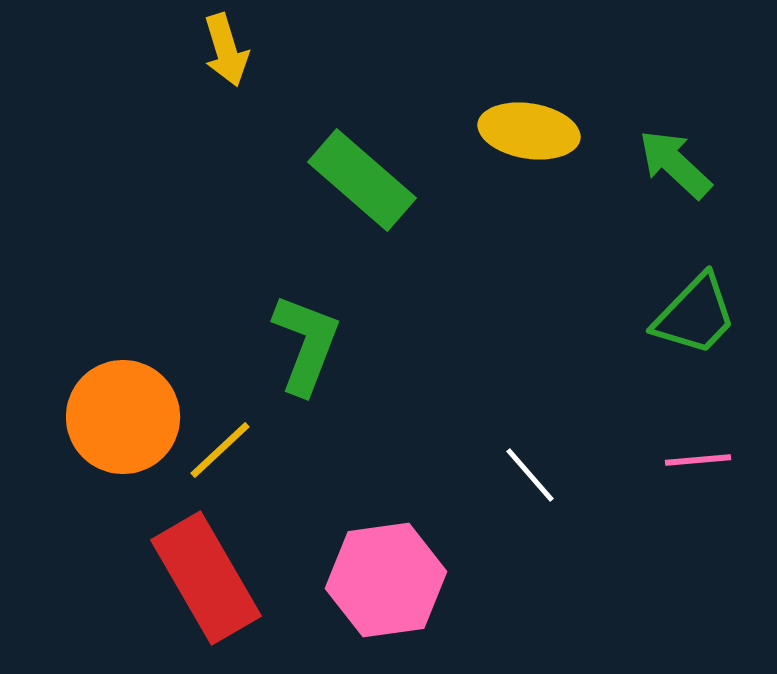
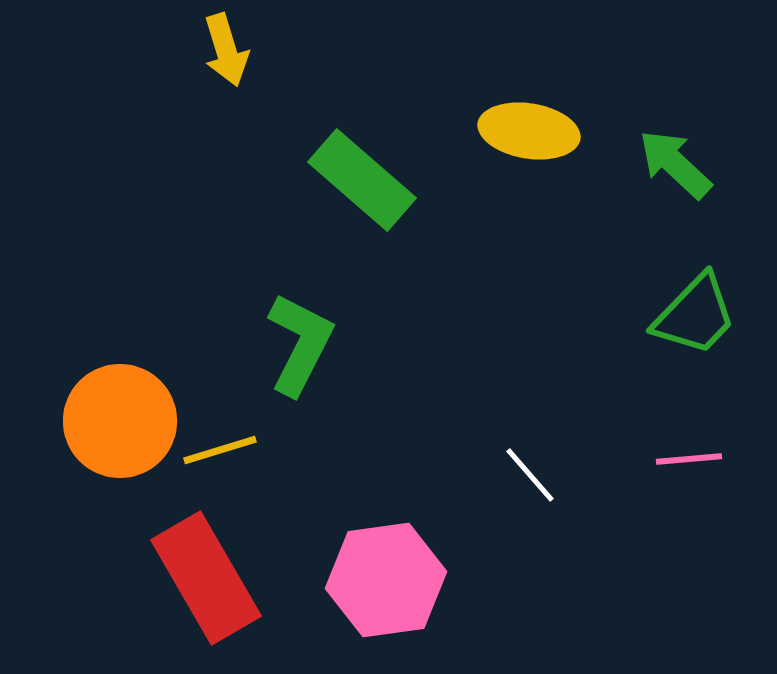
green L-shape: moved 6 px left; rotated 6 degrees clockwise
orange circle: moved 3 px left, 4 px down
yellow line: rotated 26 degrees clockwise
pink line: moved 9 px left, 1 px up
